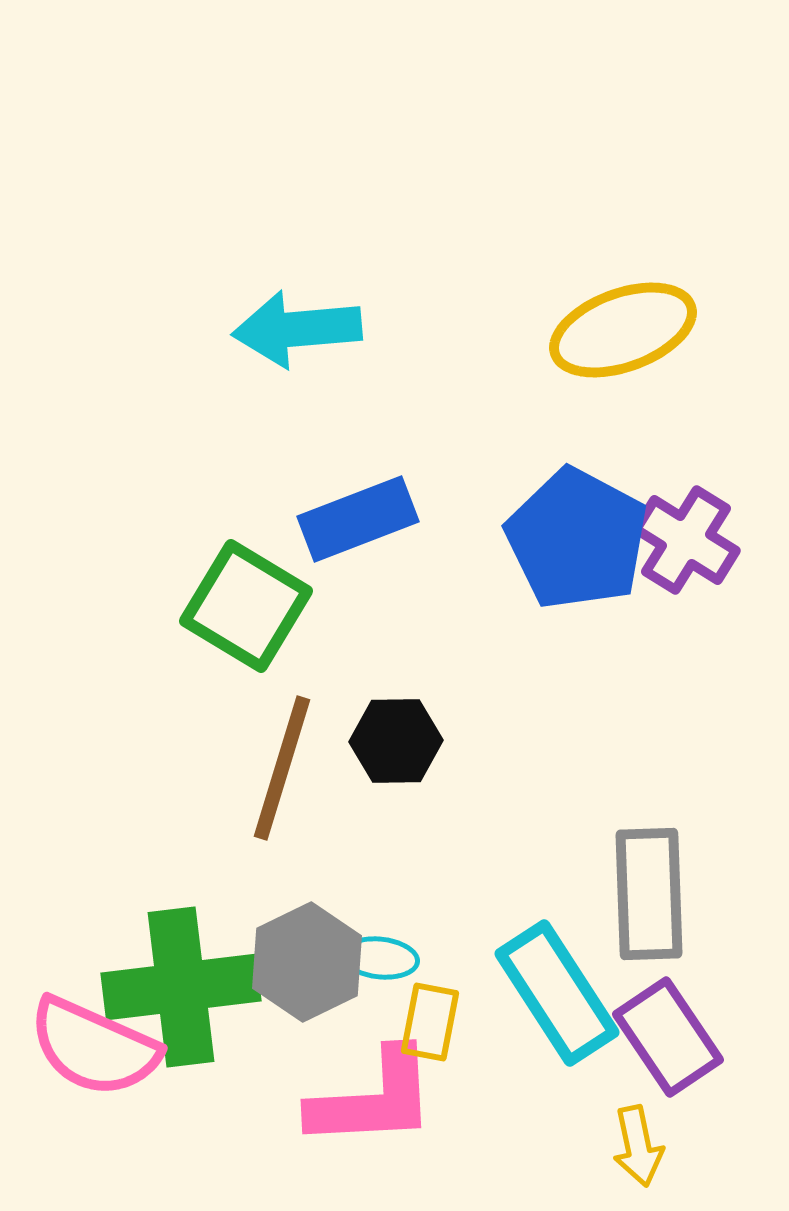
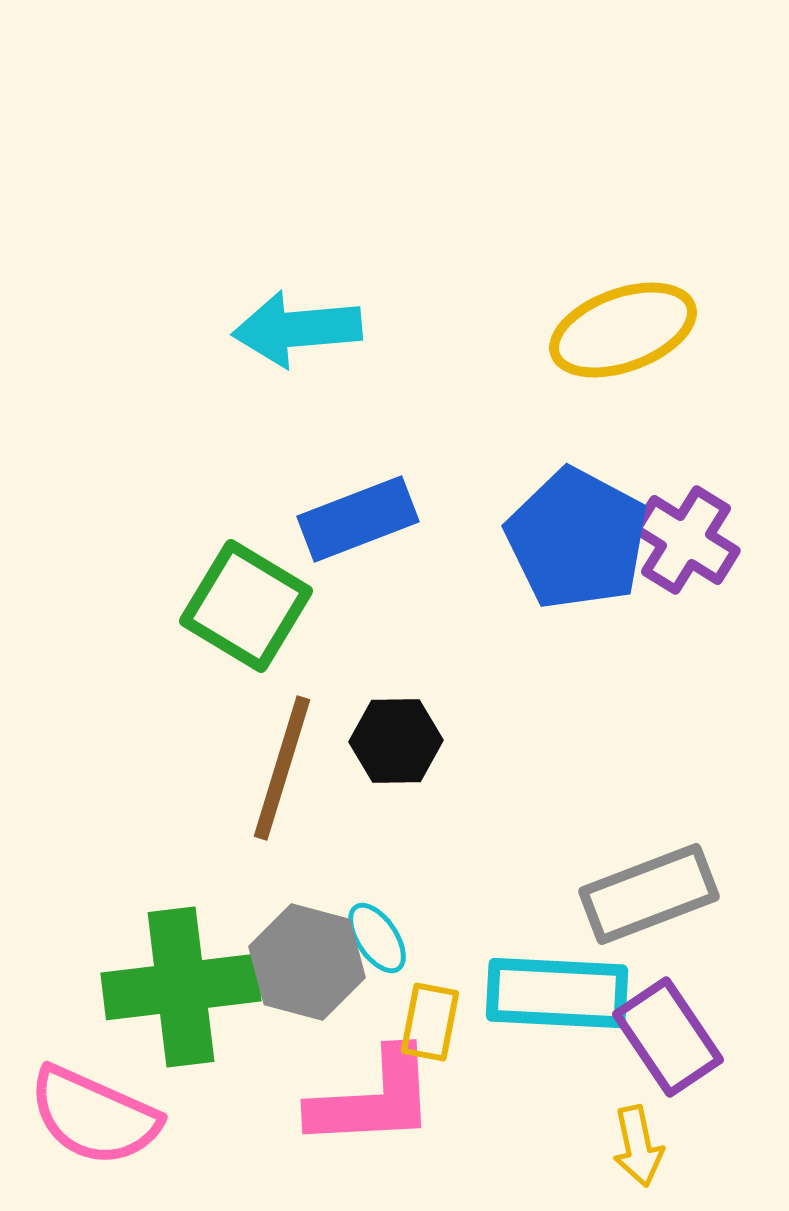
gray rectangle: rotated 71 degrees clockwise
cyan ellipse: moved 3 px left, 20 px up; rotated 50 degrees clockwise
gray hexagon: rotated 19 degrees counterclockwise
cyan rectangle: rotated 54 degrees counterclockwise
pink semicircle: moved 69 px down
